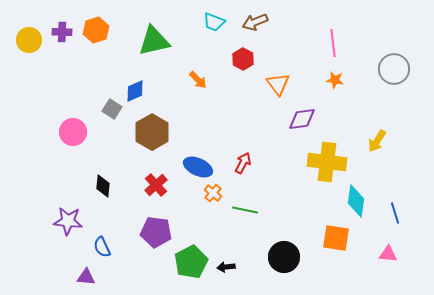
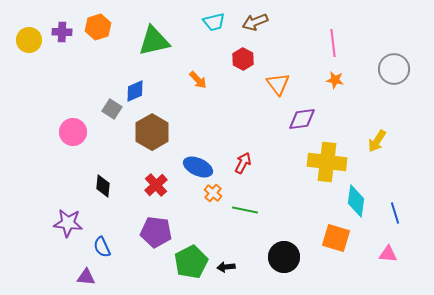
cyan trapezoid: rotated 35 degrees counterclockwise
orange hexagon: moved 2 px right, 3 px up
purple star: moved 2 px down
orange square: rotated 8 degrees clockwise
